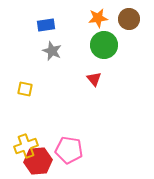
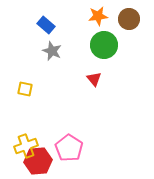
orange star: moved 2 px up
blue rectangle: rotated 48 degrees clockwise
pink pentagon: moved 2 px up; rotated 24 degrees clockwise
